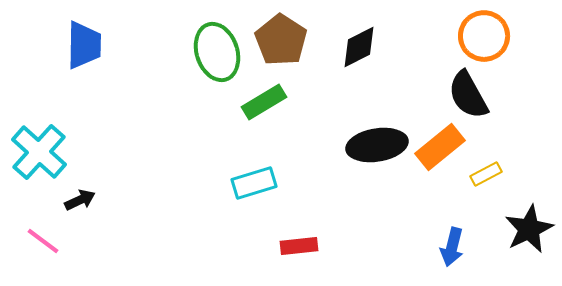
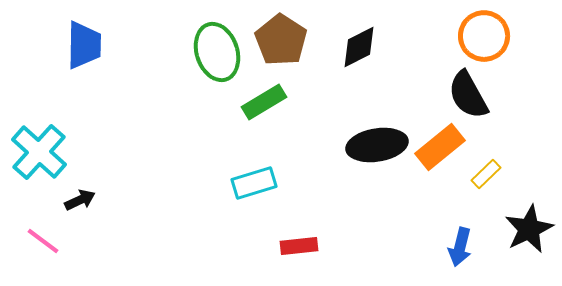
yellow rectangle: rotated 16 degrees counterclockwise
blue arrow: moved 8 px right
